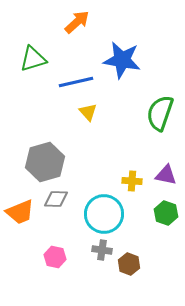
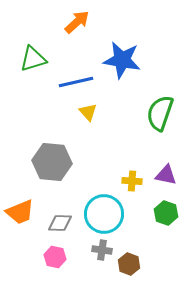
gray hexagon: moved 7 px right; rotated 21 degrees clockwise
gray diamond: moved 4 px right, 24 px down
